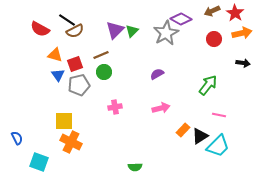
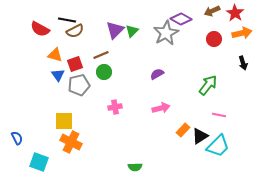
black line: rotated 24 degrees counterclockwise
black arrow: rotated 64 degrees clockwise
